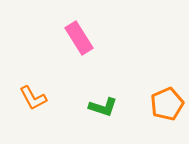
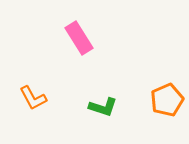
orange pentagon: moved 4 px up
